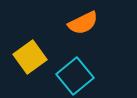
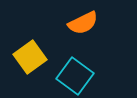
cyan square: rotated 15 degrees counterclockwise
